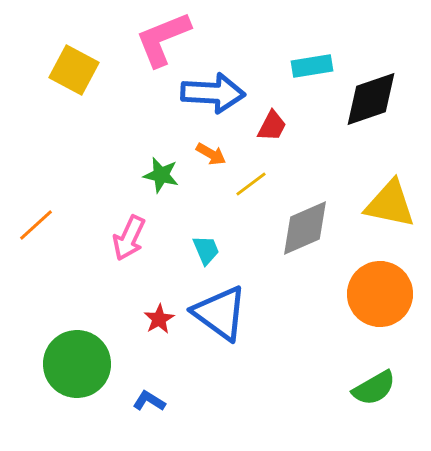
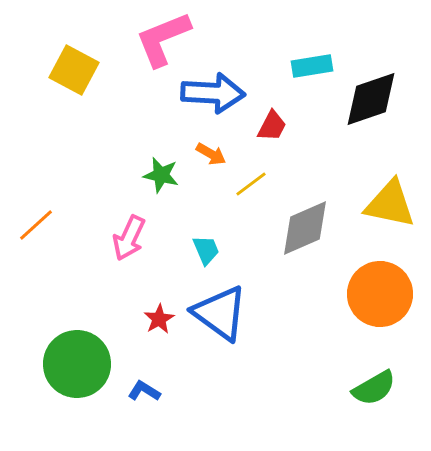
blue L-shape: moved 5 px left, 10 px up
